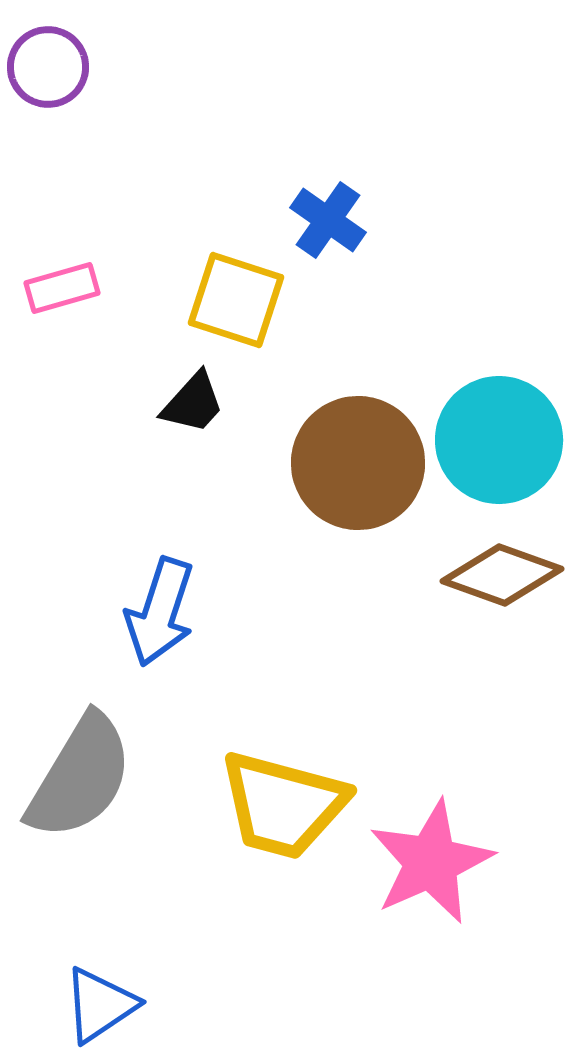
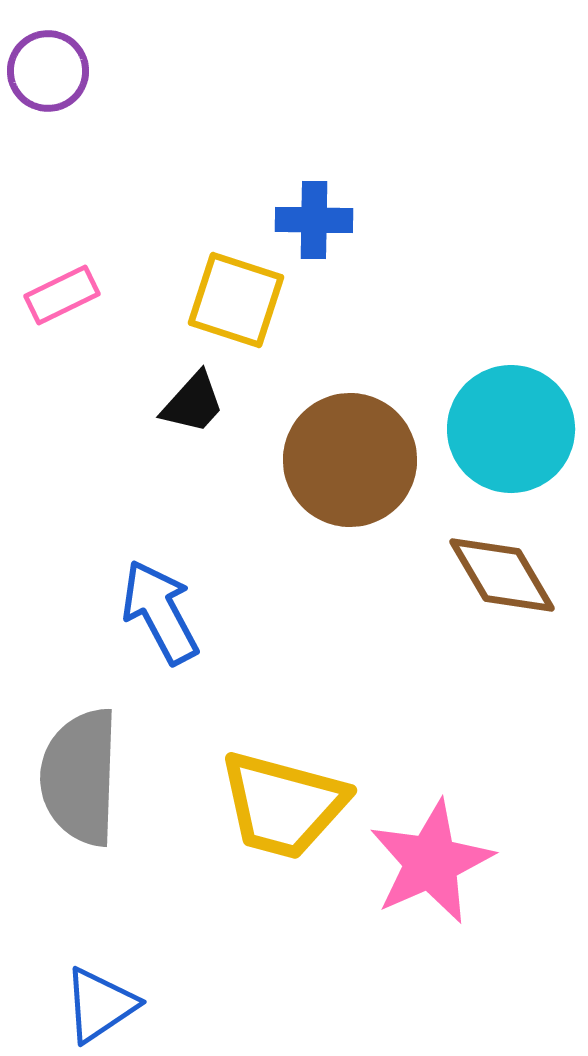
purple circle: moved 4 px down
blue cross: moved 14 px left; rotated 34 degrees counterclockwise
pink rectangle: moved 7 px down; rotated 10 degrees counterclockwise
cyan circle: moved 12 px right, 11 px up
brown circle: moved 8 px left, 3 px up
brown diamond: rotated 40 degrees clockwise
blue arrow: rotated 134 degrees clockwise
gray semicircle: rotated 151 degrees clockwise
